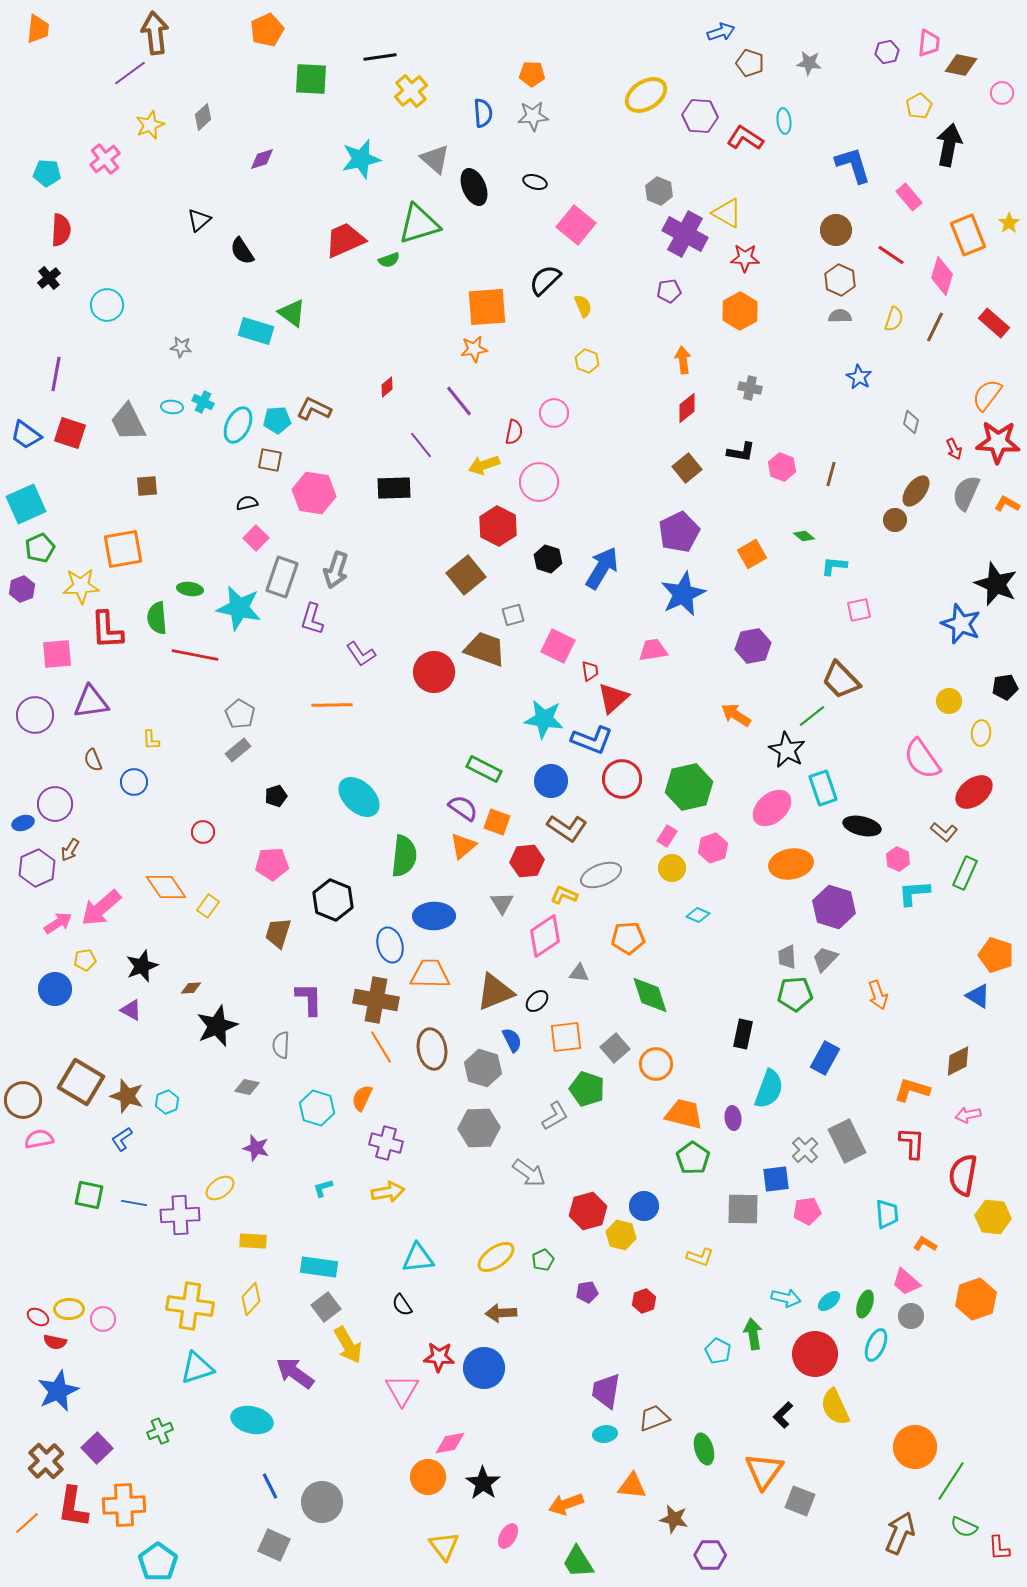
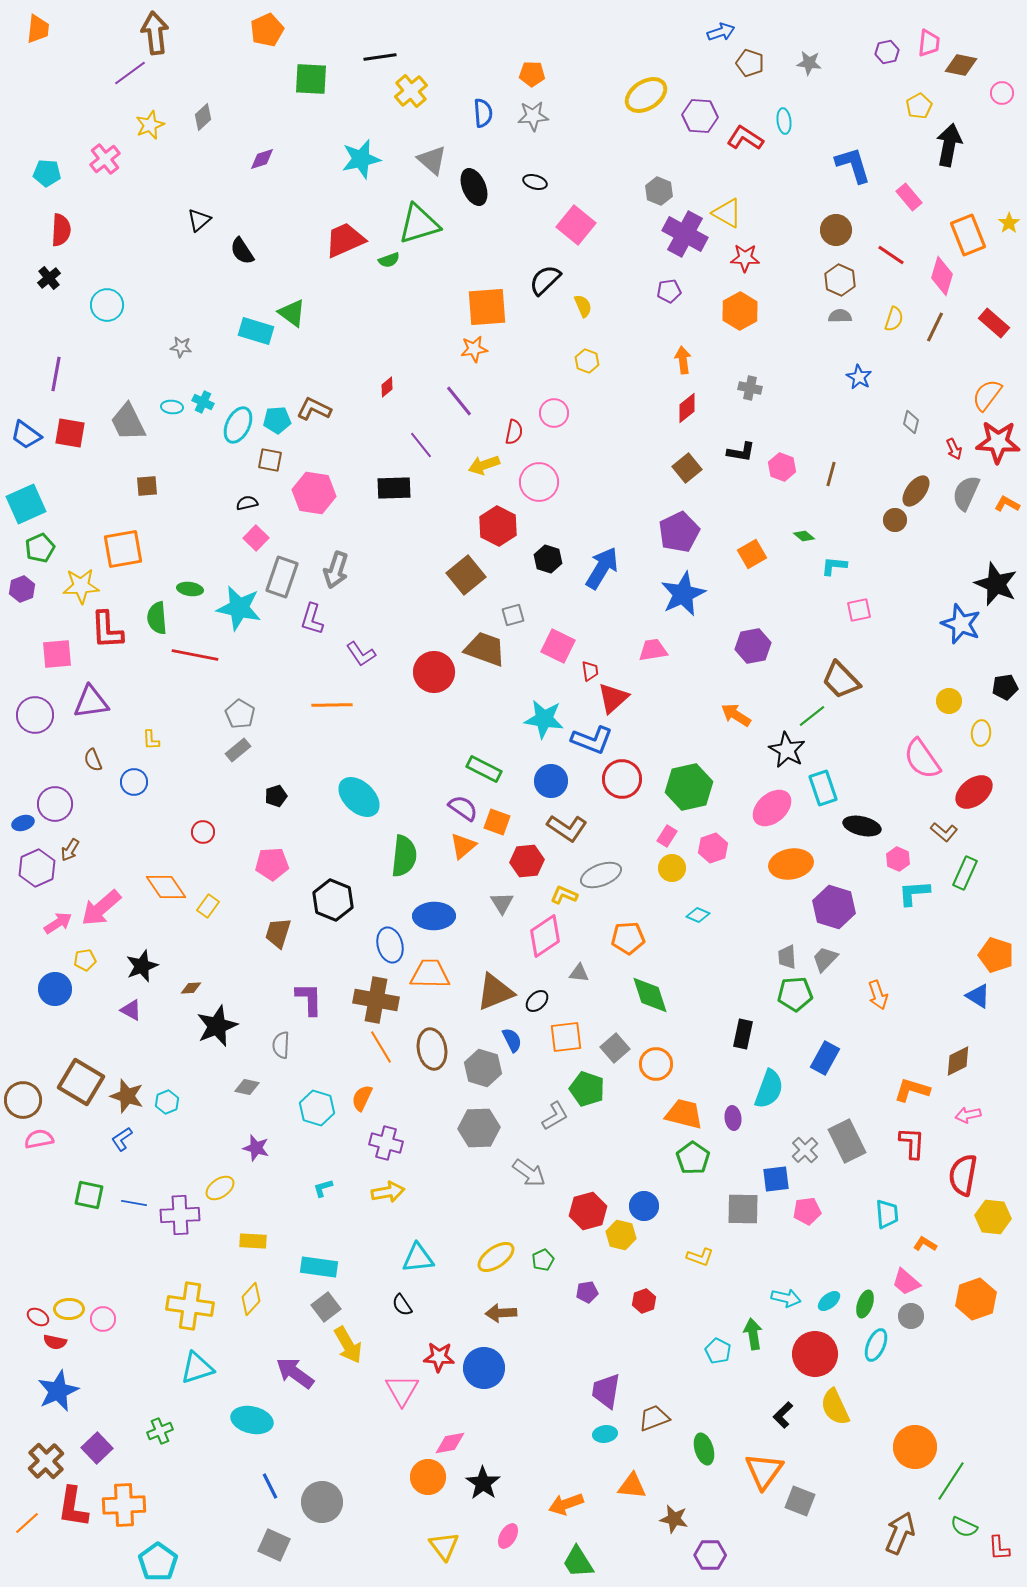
gray triangle at (435, 159): moved 3 px left, 1 px down
red square at (70, 433): rotated 8 degrees counterclockwise
